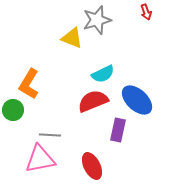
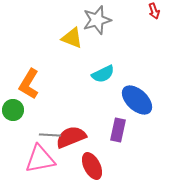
red arrow: moved 8 px right, 1 px up
red semicircle: moved 22 px left, 36 px down
